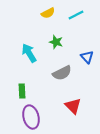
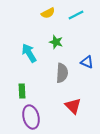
blue triangle: moved 5 px down; rotated 24 degrees counterclockwise
gray semicircle: rotated 60 degrees counterclockwise
